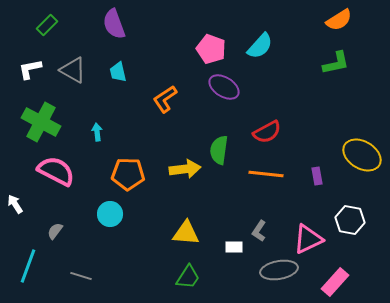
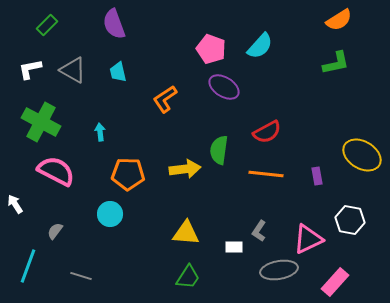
cyan arrow: moved 3 px right
